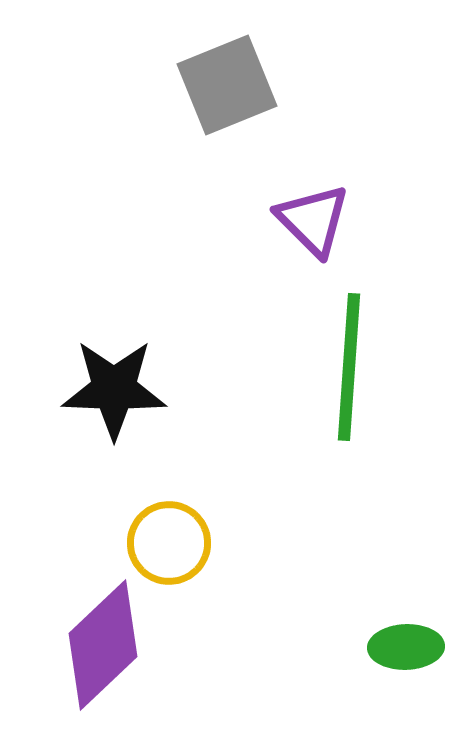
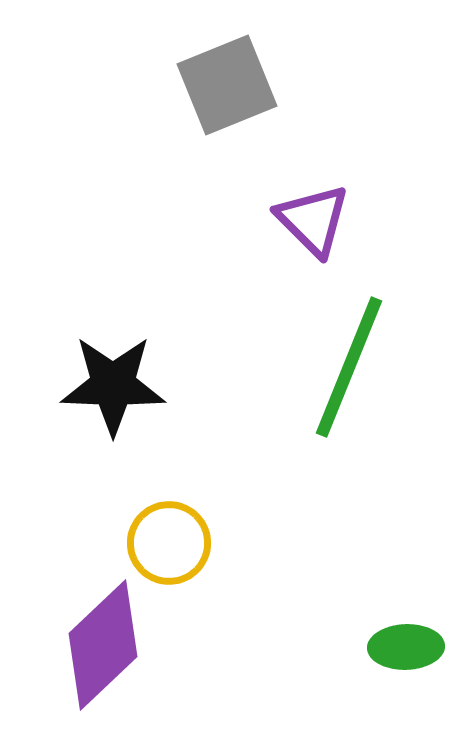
green line: rotated 18 degrees clockwise
black star: moved 1 px left, 4 px up
